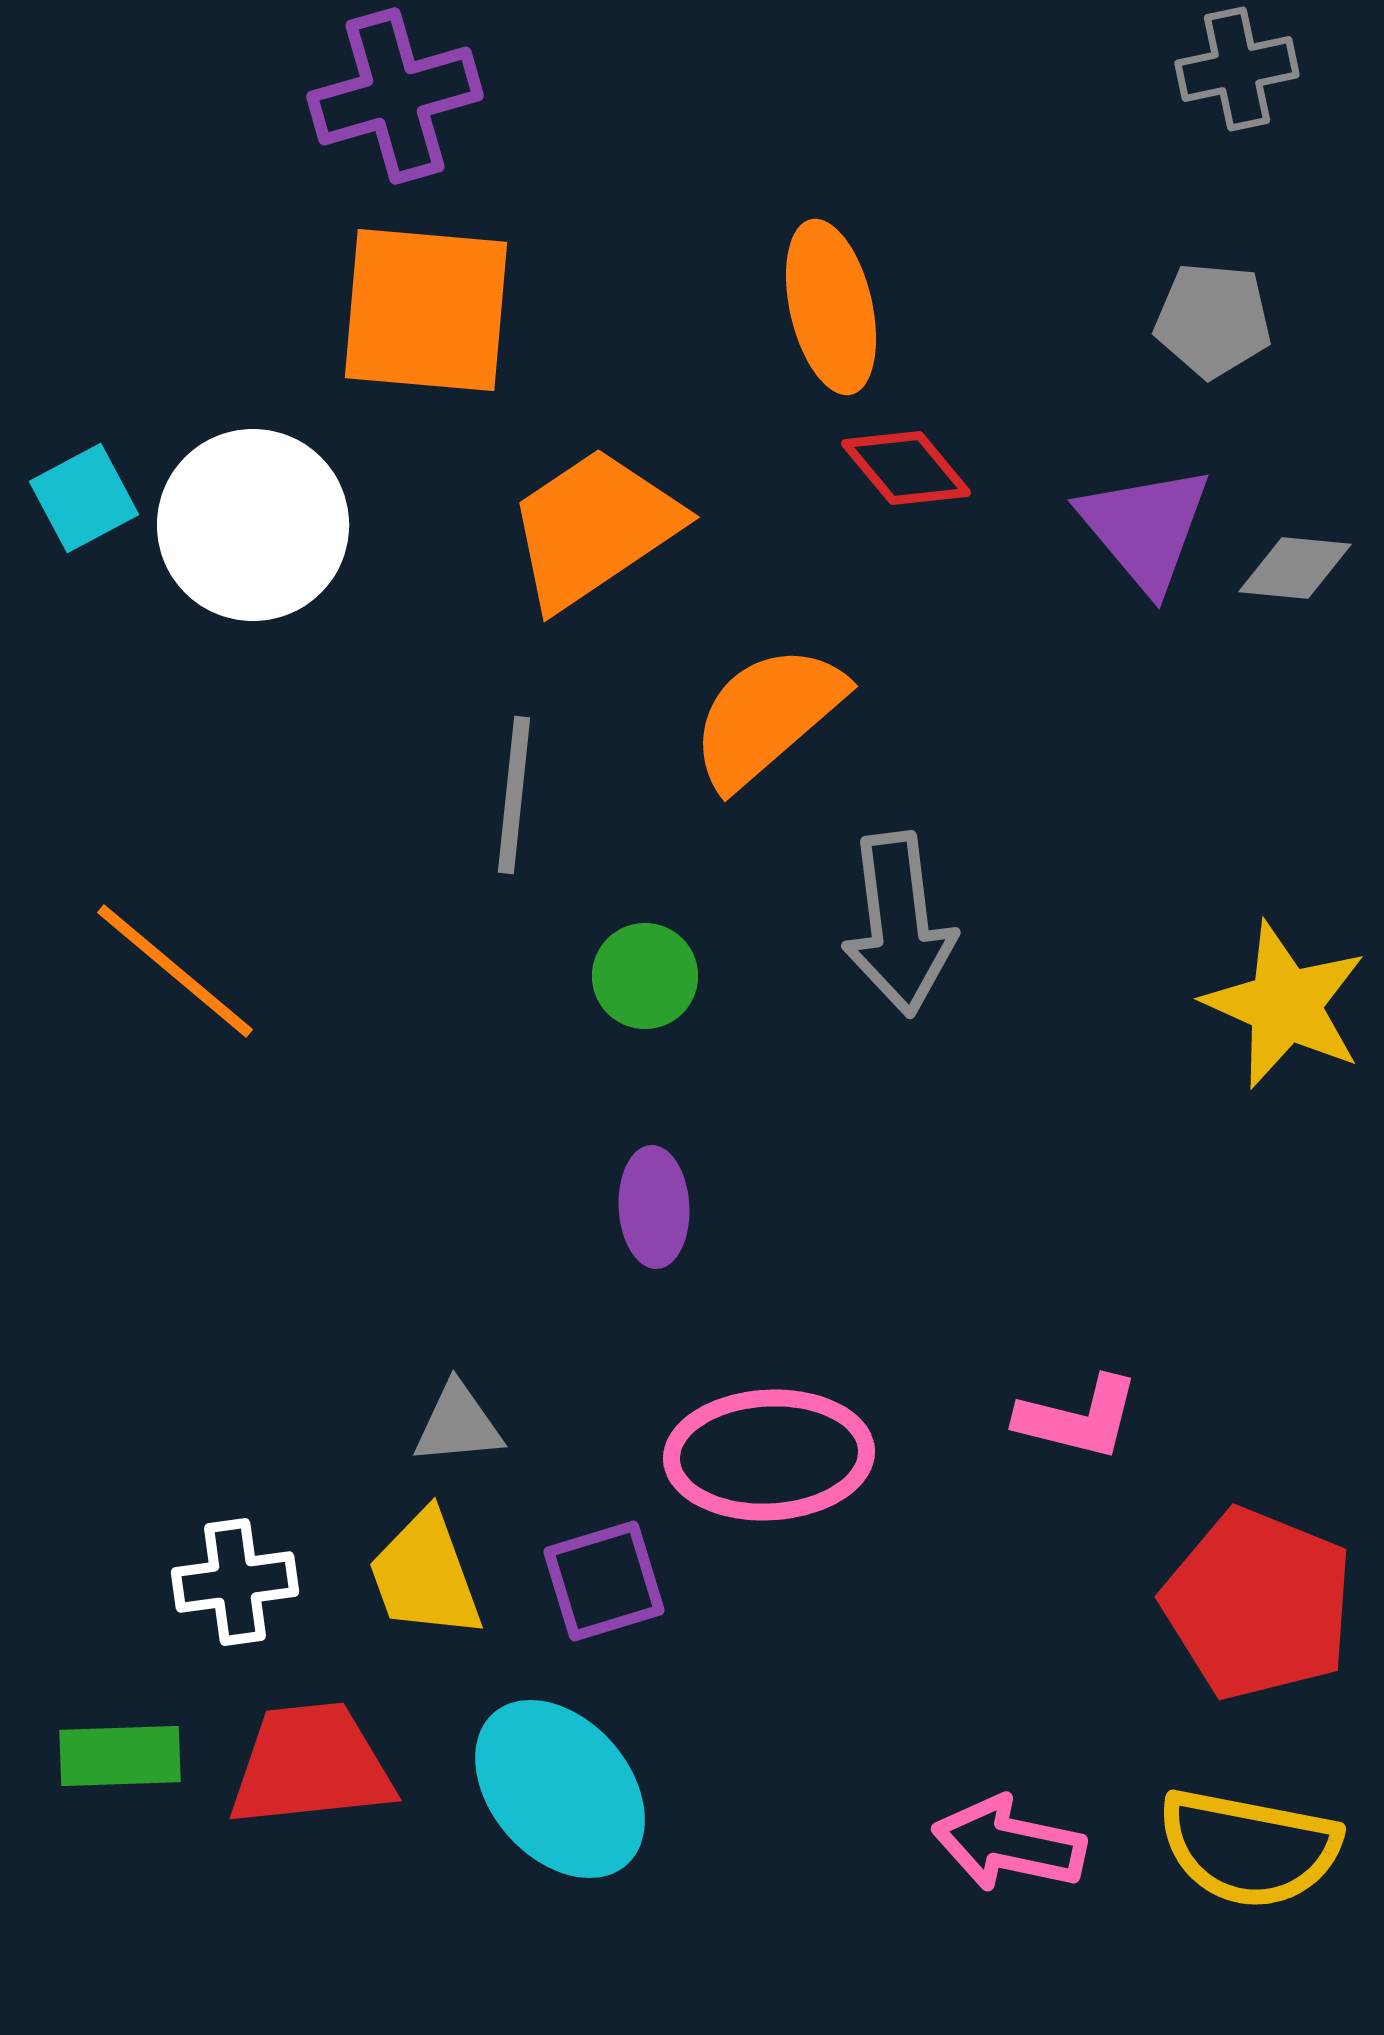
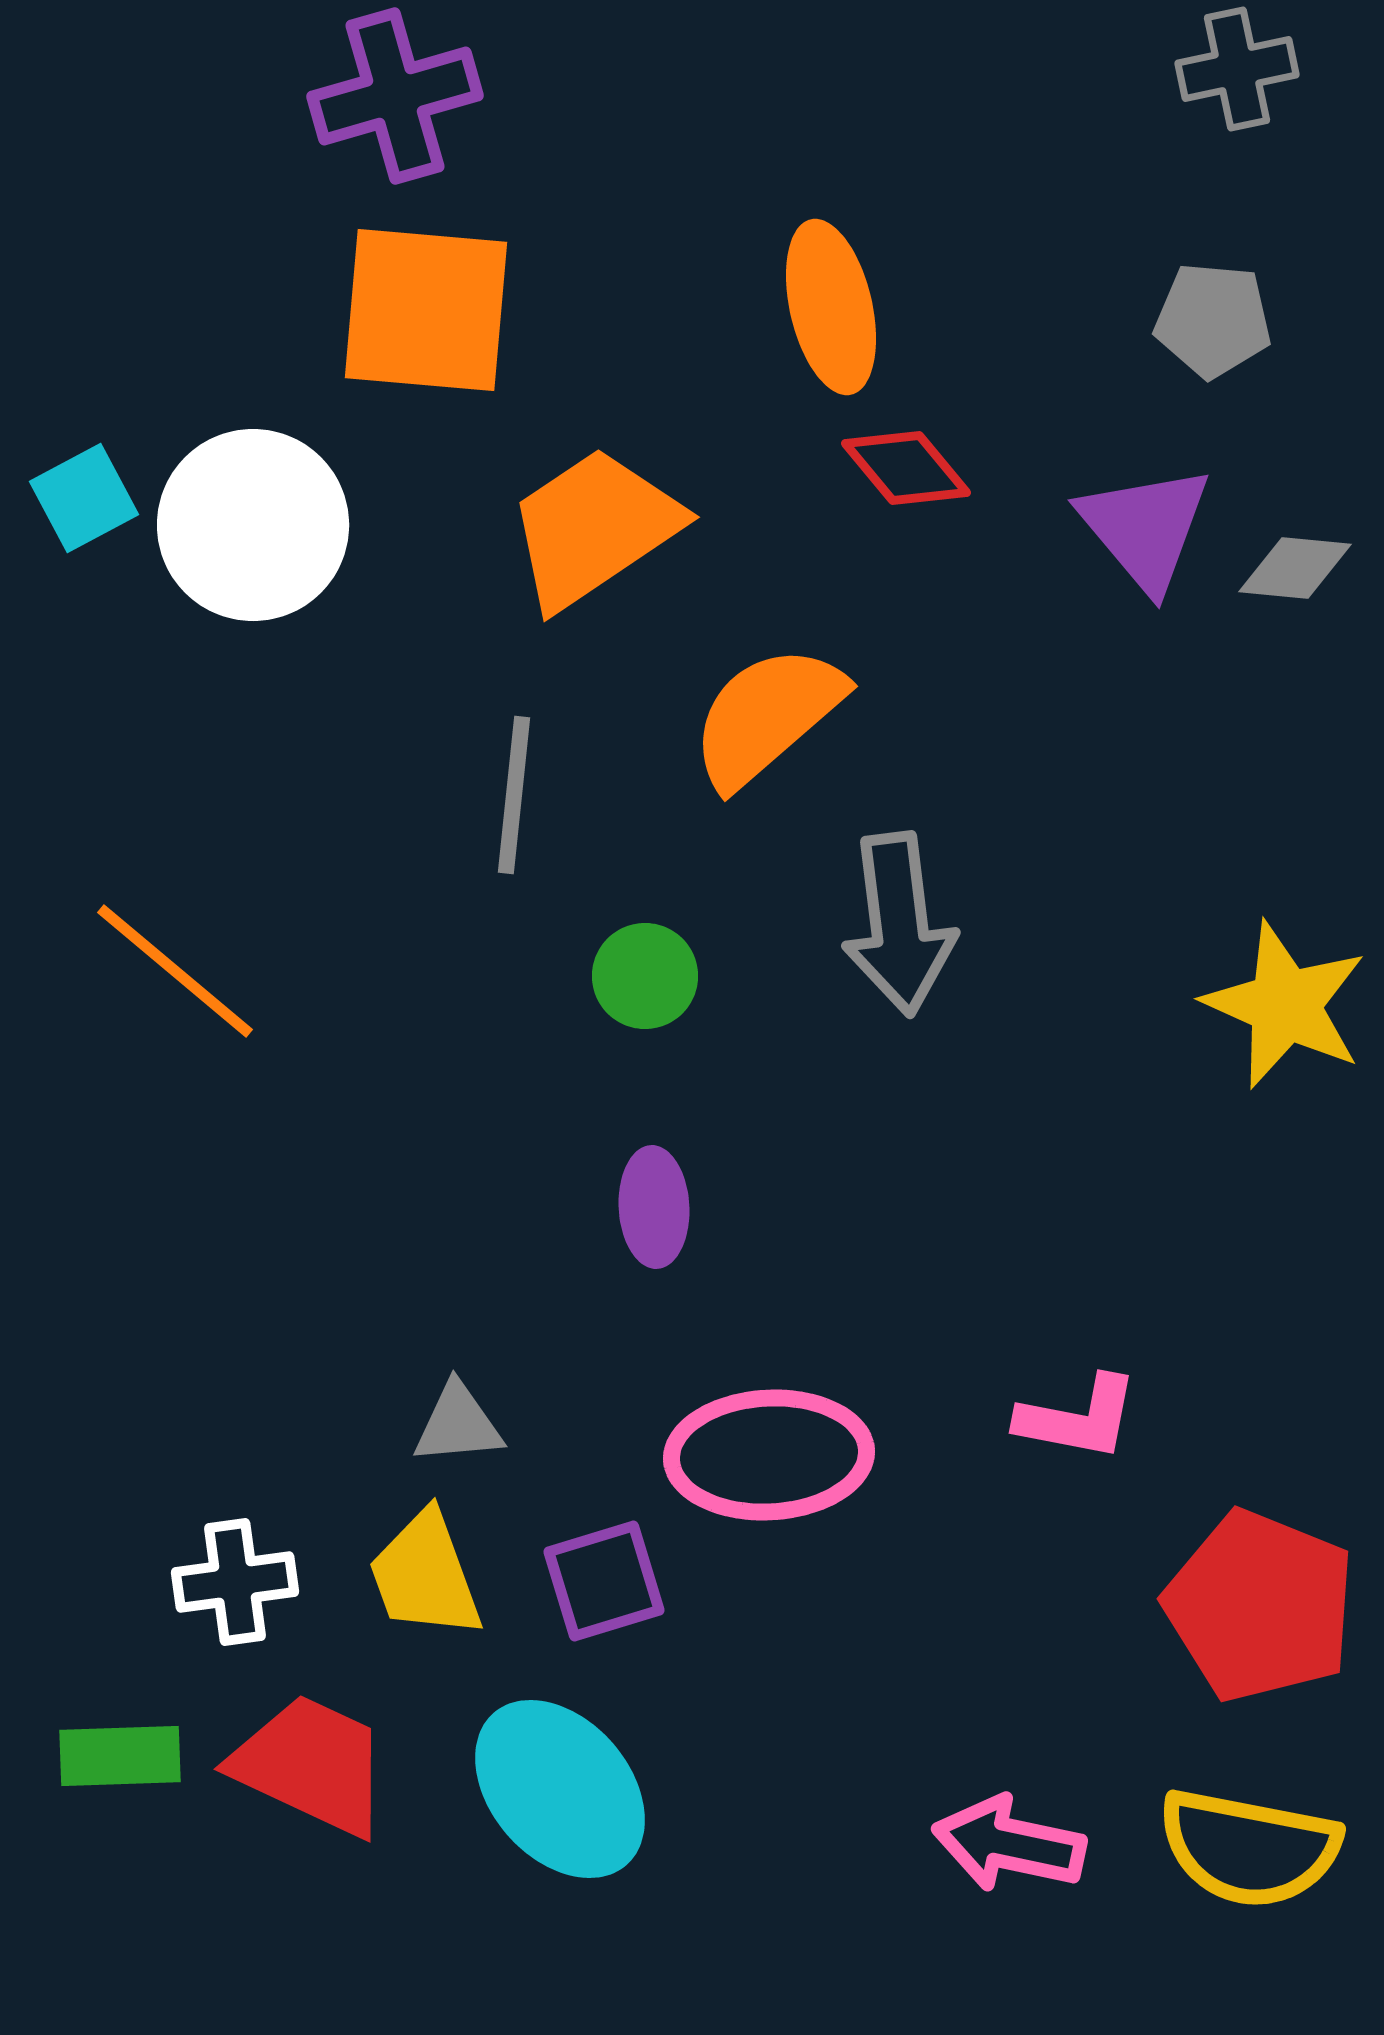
pink L-shape: rotated 3 degrees counterclockwise
red pentagon: moved 2 px right, 2 px down
red trapezoid: rotated 31 degrees clockwise
